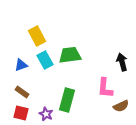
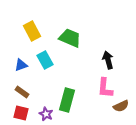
yellow rectangle: moved 5 px left, 5 px up
green trapezoid: moved 17 px up; rotated 30 degrees clockwise
black arrow: moved 14 px left, 2 px up
